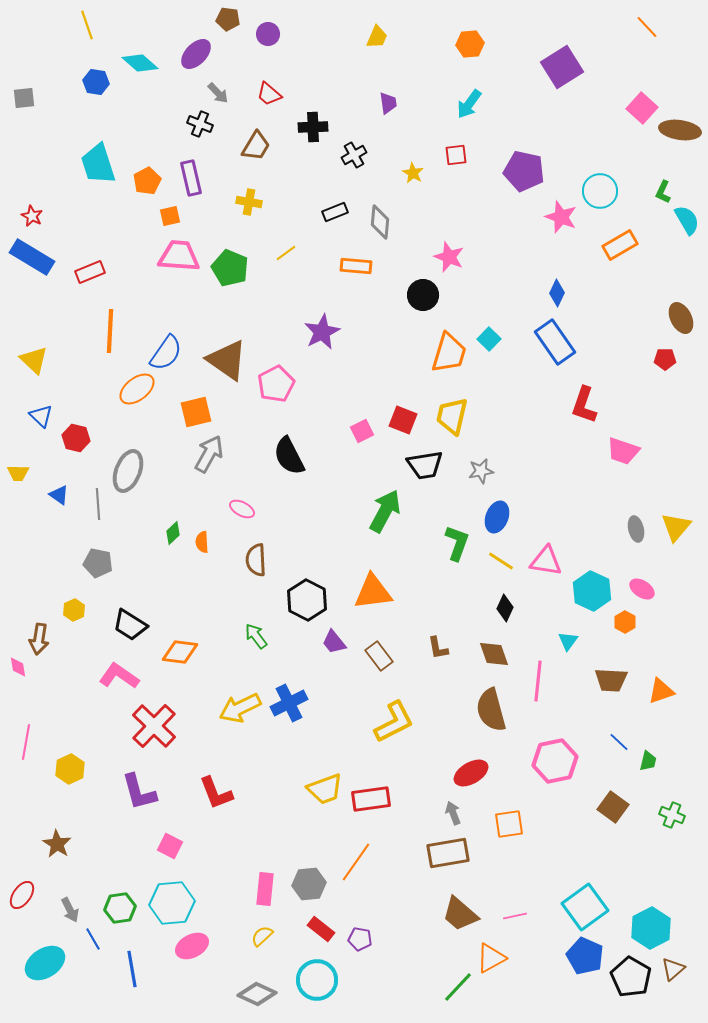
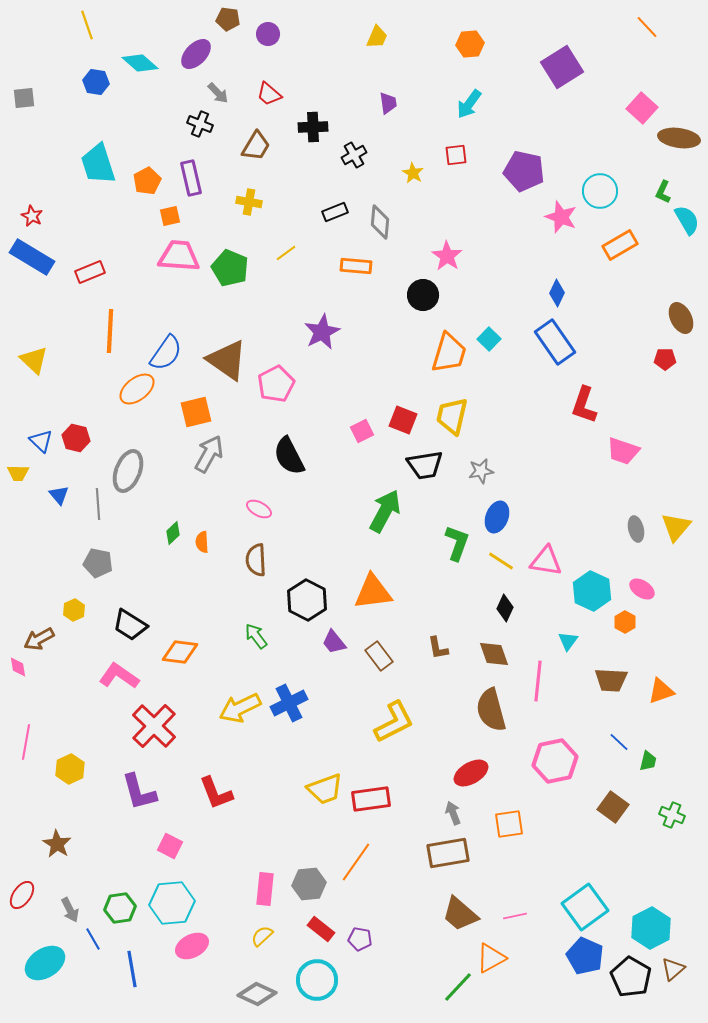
brown ellipse at (680, 130): moved 1 px left, 8 px down
pink star at (449, 257): moved 2 px left, 1 px up; rotated 12 degrees clockwise
blue triangle at (41, 416): moved 25 px down
blue triangle at (59, 495): rotated 15 degrees clockwise
pink ellipse at (242, 509): moved 17 px right
brown arrow at (39, 639): rotated 52 degrees clockwise
